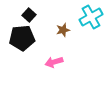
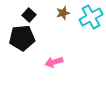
brown star: moved 17 px up
